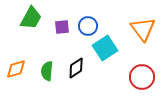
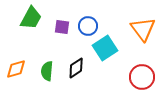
purple square: rotated 14 degrees clockwise
